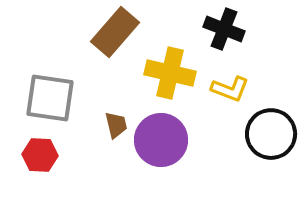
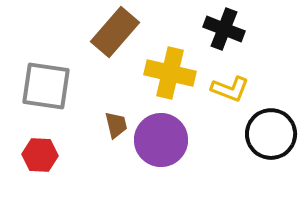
gray square: moved 4 px left, 12 px up
